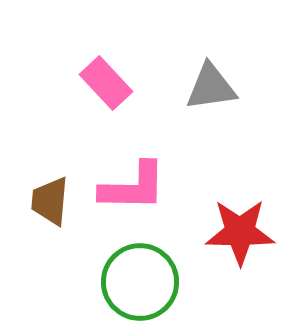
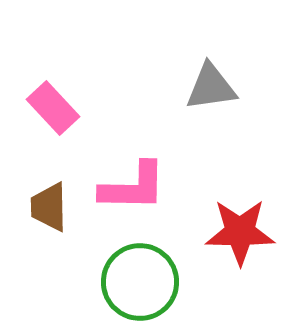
pink rectangle: moved 53 px left, 25 px down
brown trapezoid: moved 1 px left, 6 px down; rotated 6 degrees counterclockwise
